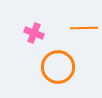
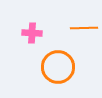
pink cross: moved 2 px left; rotated 18 degrees counterclockwise
